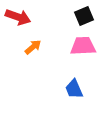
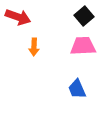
black square: rotated 18 degrees counterclockwise
orange arrow: moved 1 px right; rotated 132 degrees clockwise
blue trapezoid: moved 3 px right
